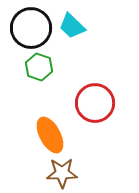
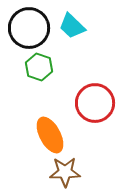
black circle: moved 2 px left
brown star: moved 3 px right, 1 px up
